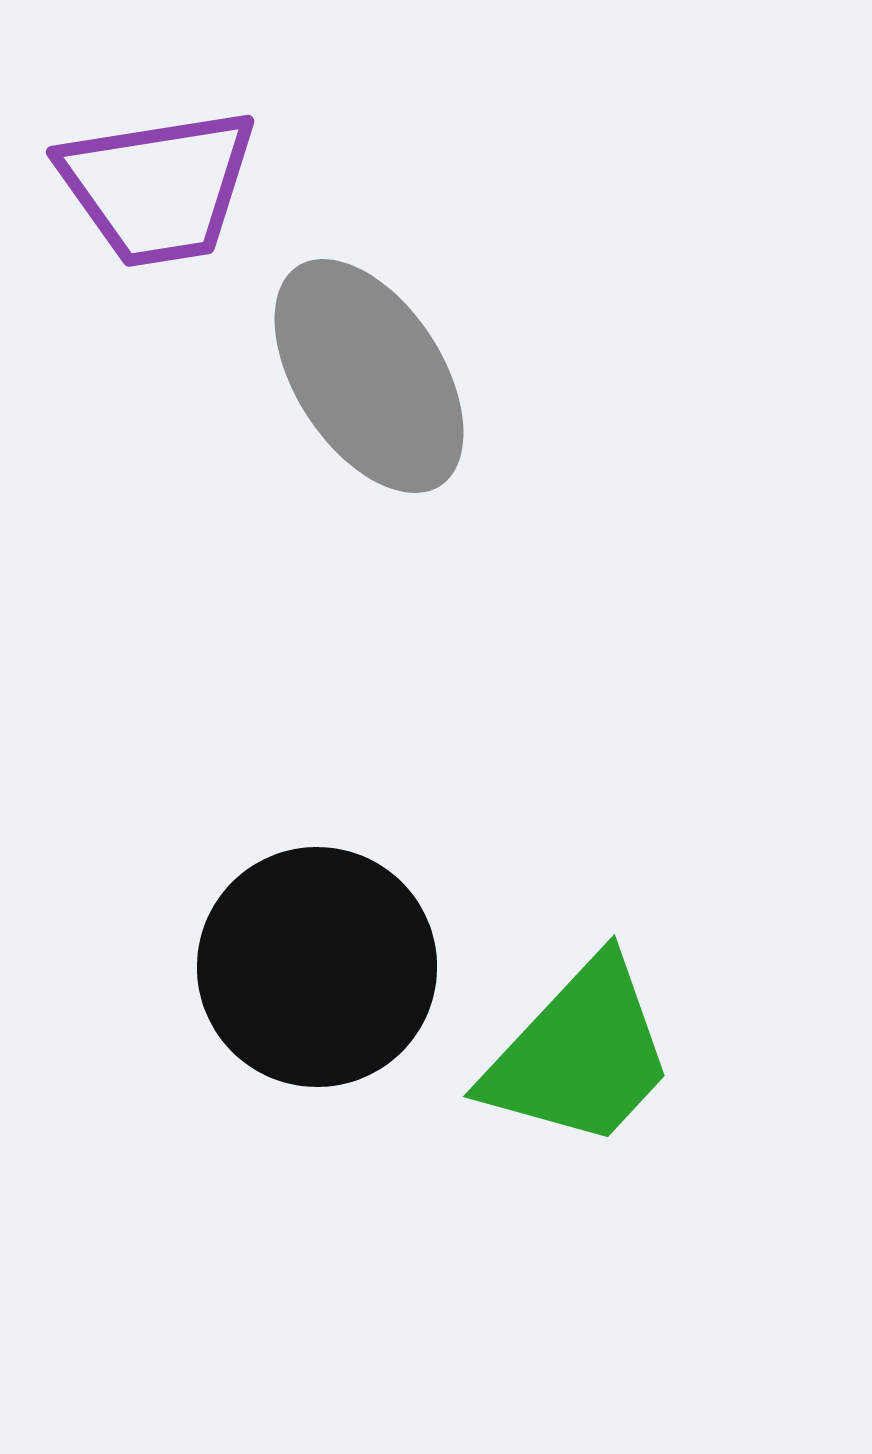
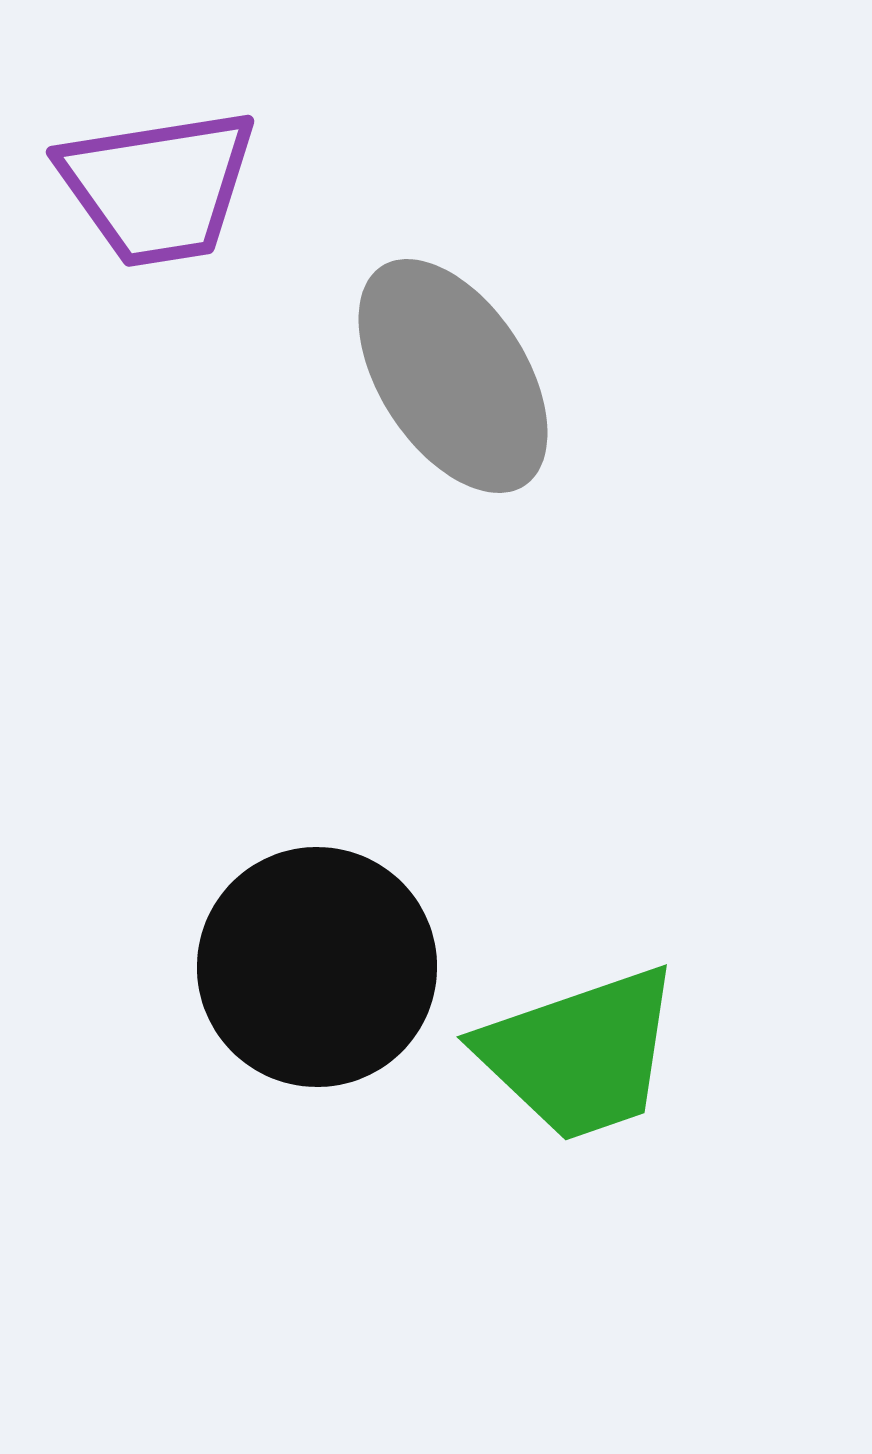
gray ellipse: moved 84 px right
green trapezoid: rotated 28 degrees clockwise
